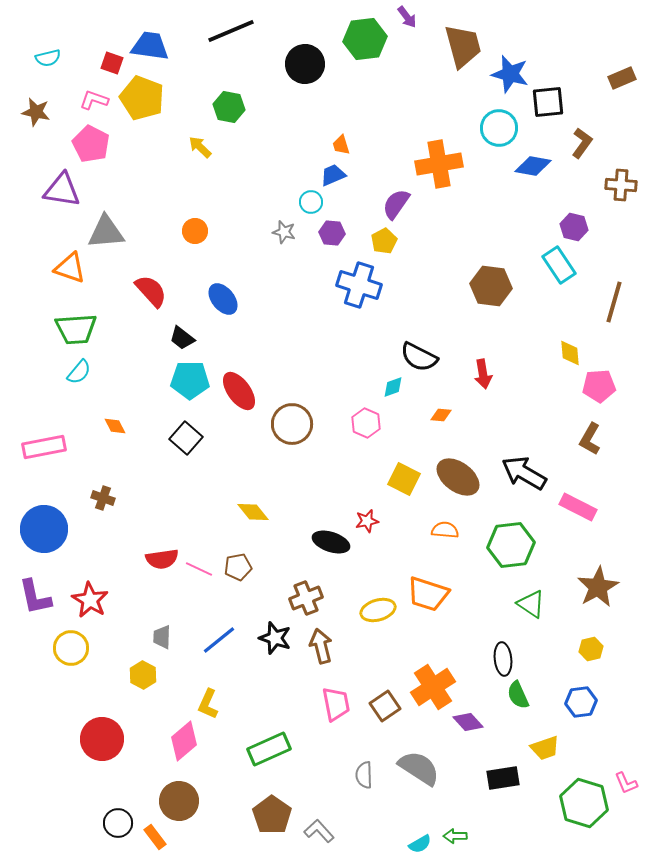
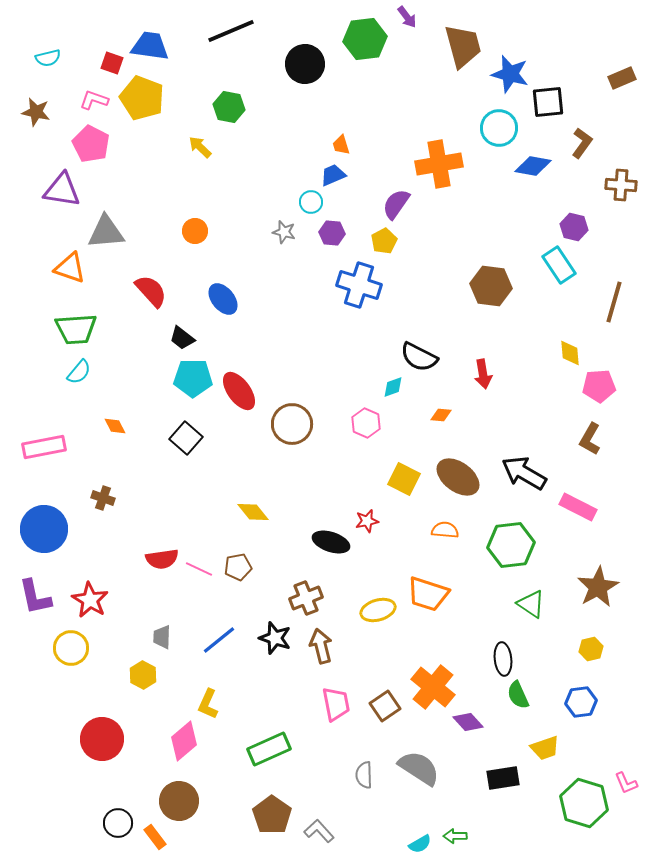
cyan pentagon at (190, 380): moved 3 px right, 2 px up
orange cross at (433, 687): rotated 18 degrees counterclockwise
